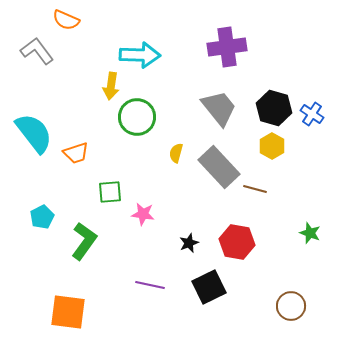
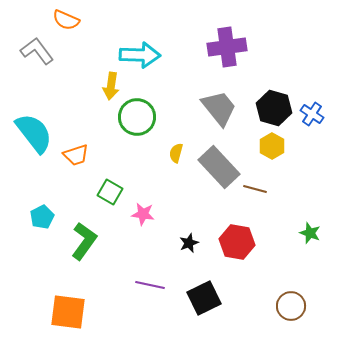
orange trapezoid: moved 2 px down
green square: rotated 35 degrees clockwise
black square: moved 5 px left, 11 px down
